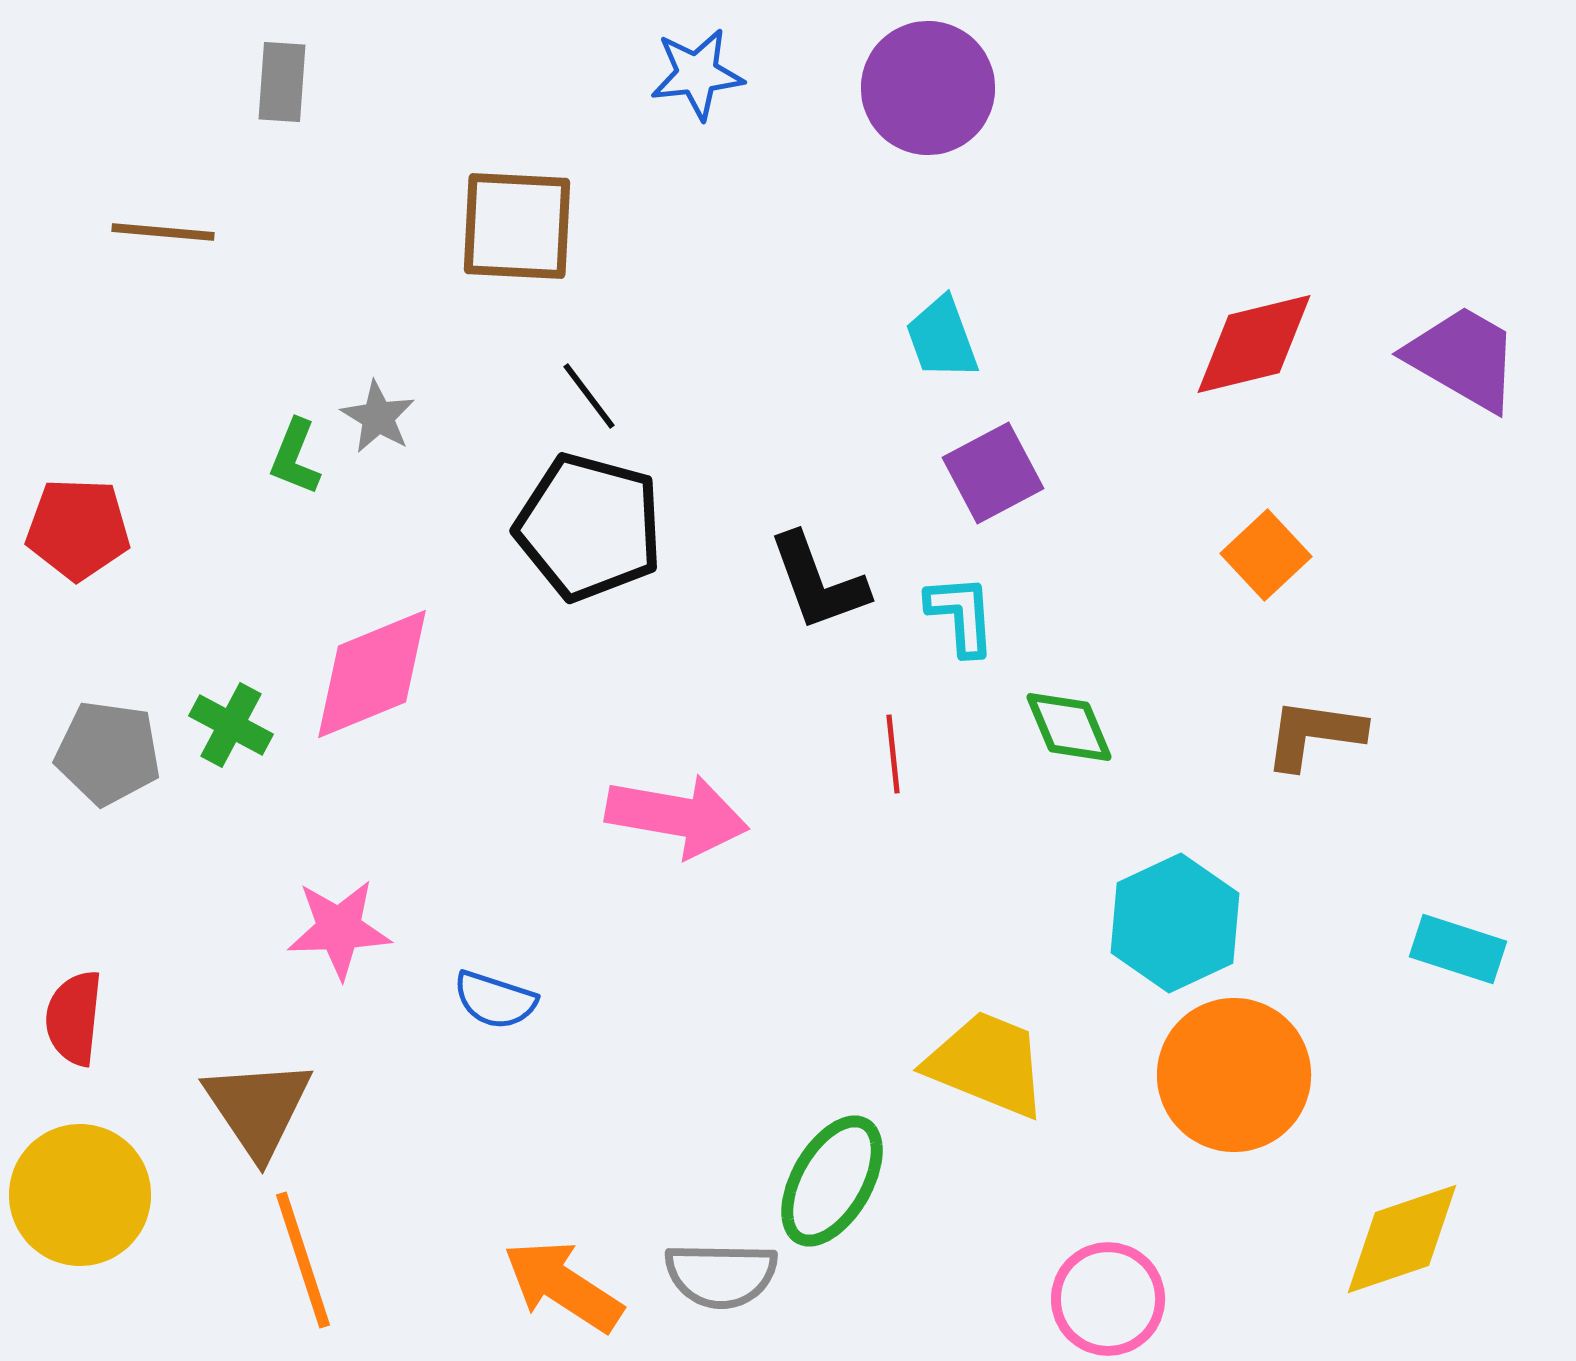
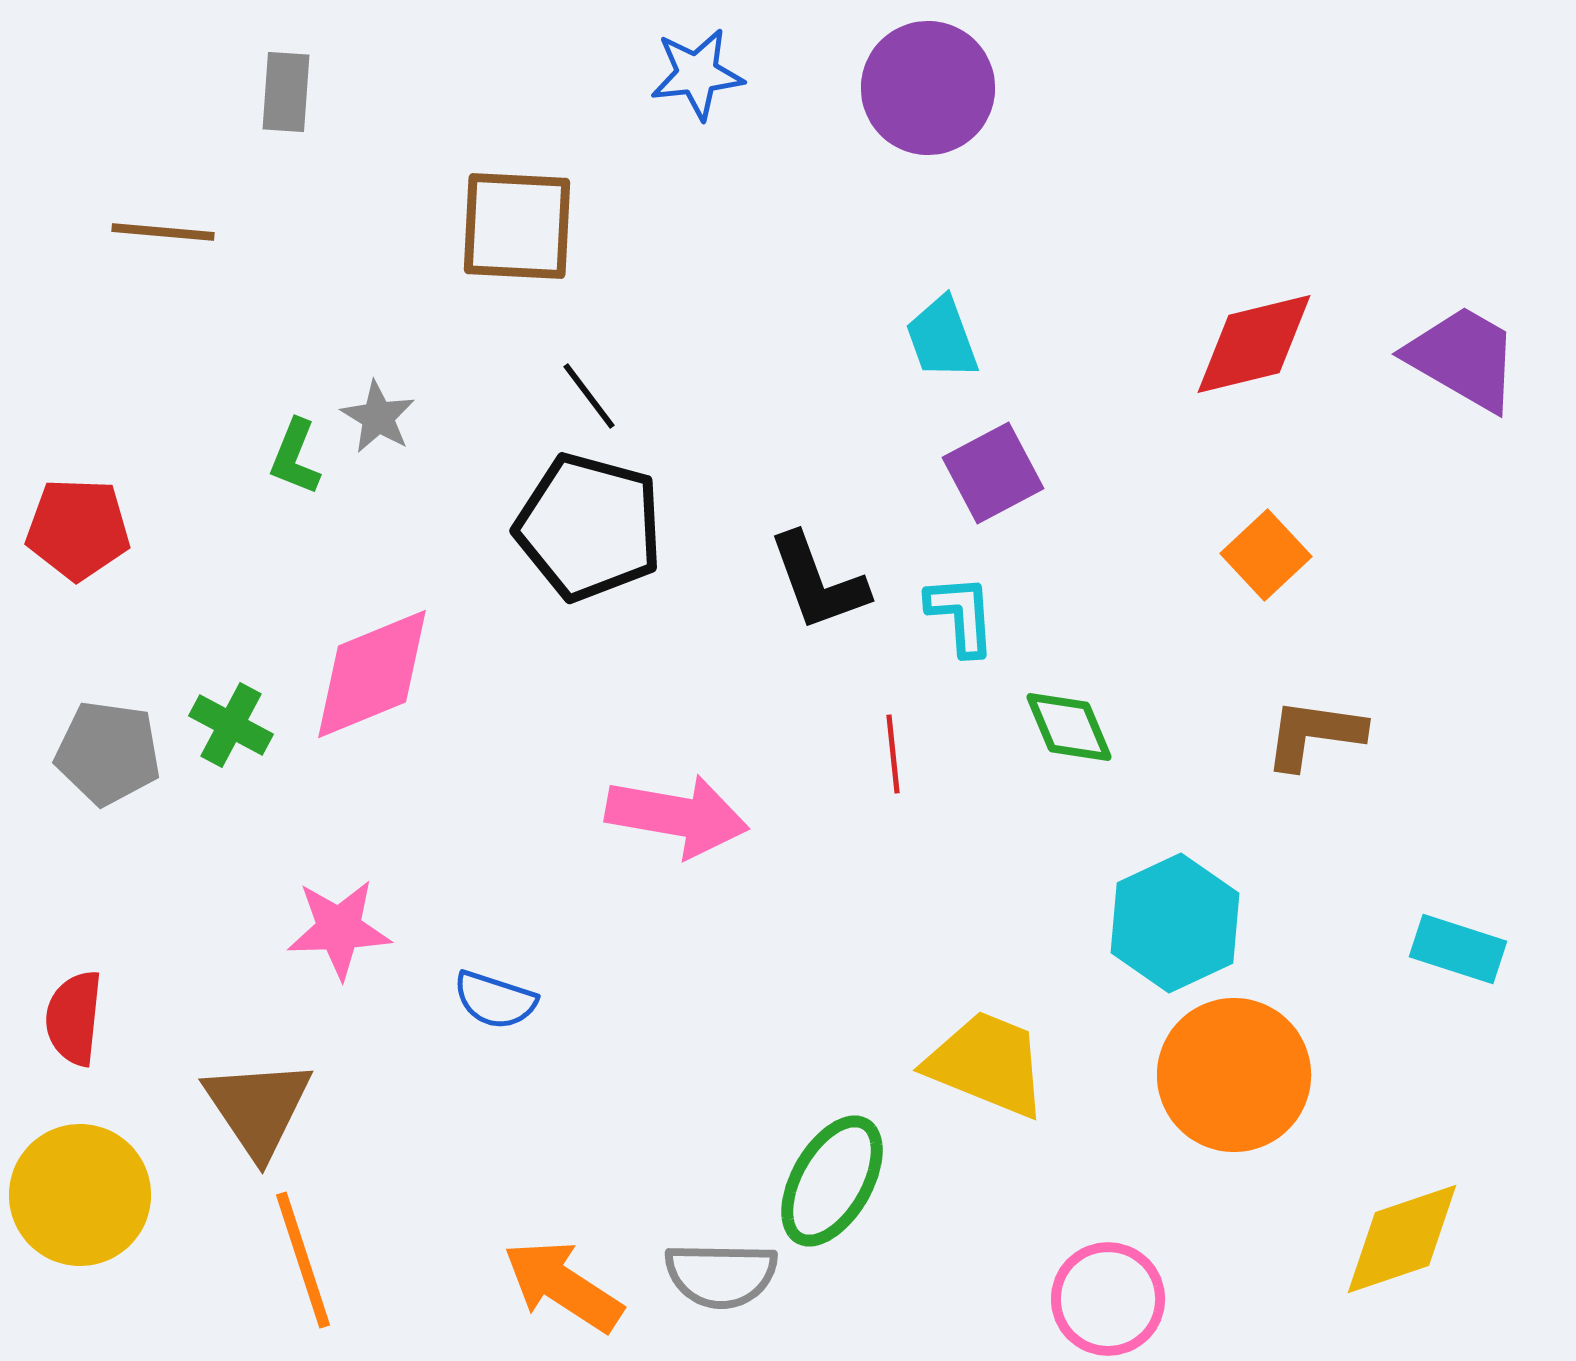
gray rectangle: moved 4 px right, 10 px down
